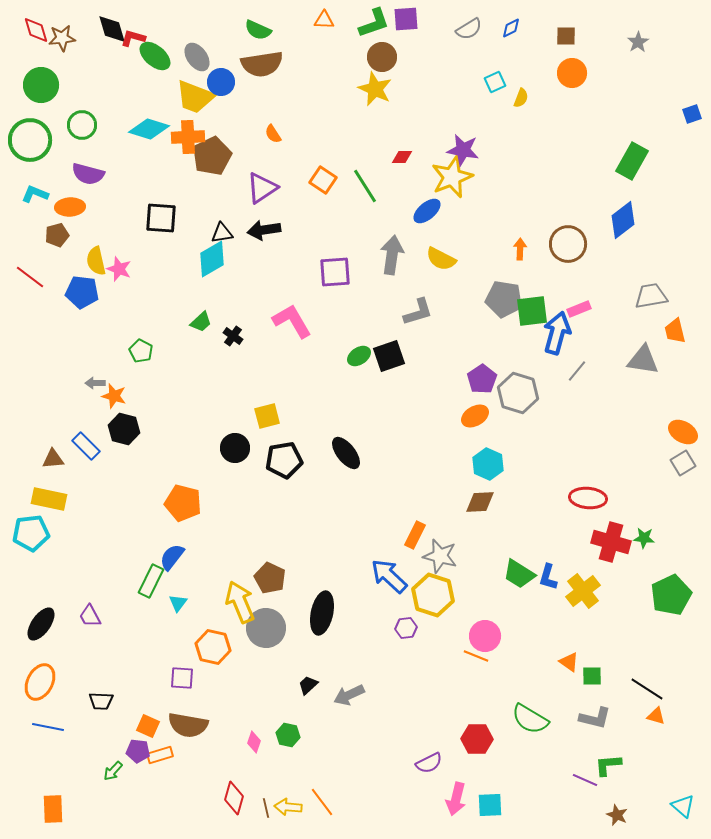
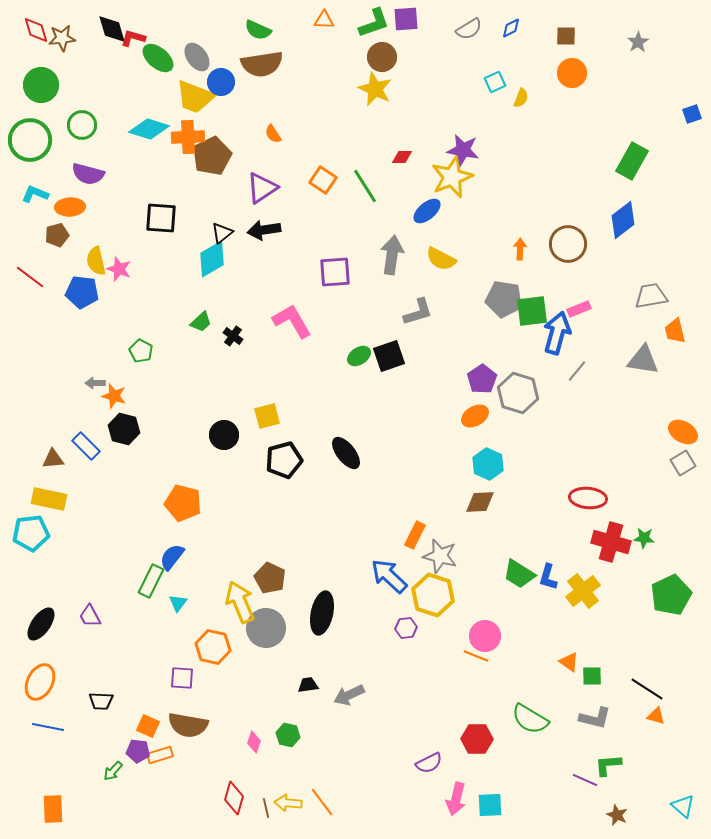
green ellipse at (155, 56): moved 3 px right, 2 px down
black triangle at (222, 233): rotated 30 degrees counterclockwise
black circle at (235, 448): moved 11 px left, 13 px up
black pentagon at (284, 460): rotated 6 degrees counterclockwise
black trapezoid at (308, 685): rotated 35 degrees clockwise
yellow arrow at (288, 807): moved 4 px up
